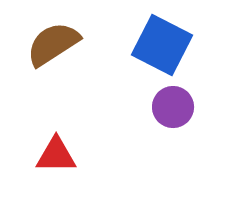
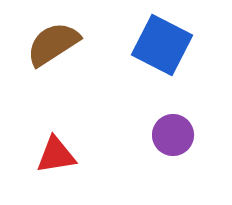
purple circle: moved 28 px down
red triangle: rotated 9 degrees counterclockwise
